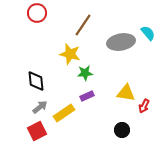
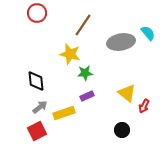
yellow triangle: moved 1 px right; rotated 30 degrees clockwise
yellow rectangle: rotated 15 degrees clockwise
